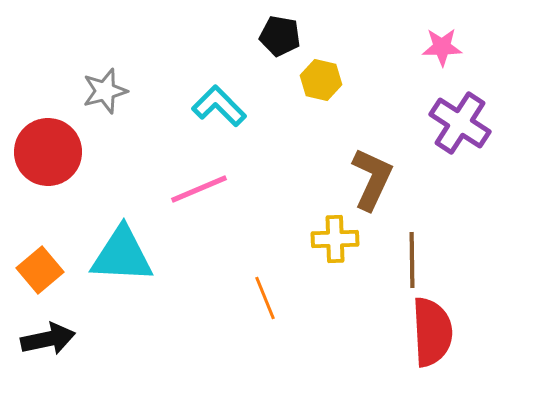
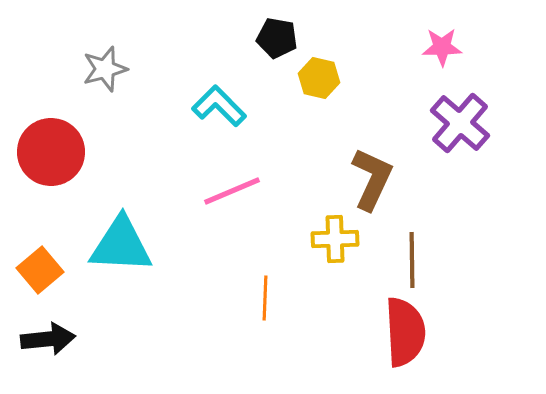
black pentagon: moved 3 px left, 2 px down
yellow hexagon: moved 2 px left, 2 px up
gray star: moved 22 px up
purple cross: rotated 8 degrees clockwise
red circle: moved 3 px right
pink line: moved 33 px right, 2 px down
cyan triangle: moved 1 px left, 10 px up
orange line: rotated 24 degrees clockwise
red semicircle: moved 27 px left
black arrow: rotated 6 degrees clockwise
